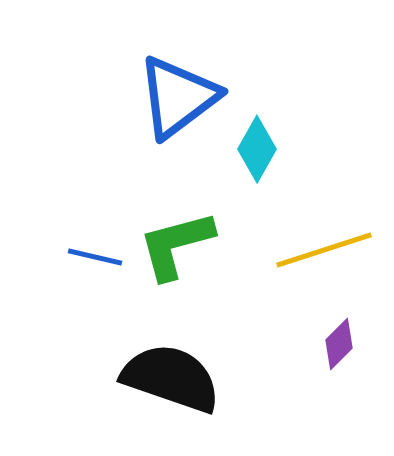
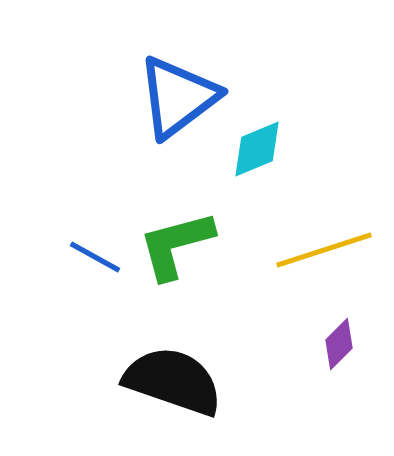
cyan diamond: rotated 38 degrees clockwise
blue line: rotated 16 degrees clockwise
black semicircle: moved 2 px right, 3 px down
